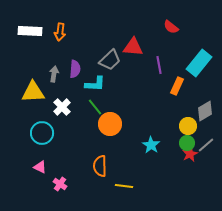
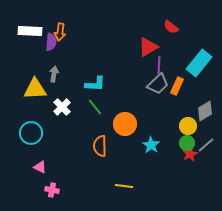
red triangle: moved 15 px right; rotated 35 degrees counterclockwise
gray trapezoid: moved 48 px right, 24 px down
purple line: rotated 12 degrees clockwise
purple semicircle: moved 24 px left, 27 px up
yellow triangle: moved 2 px right, 3 px up
orange circle: moved 15 px right
cyan circle: moved 11 px left
orange semicircle: moved 20 px up
pink cross: moved 8 px left, 6 px down; rotated 24 degrees counterclockwise
